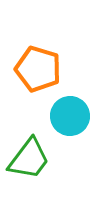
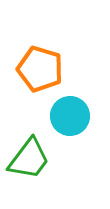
orange pentagon: moved 2 px right
